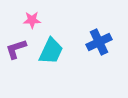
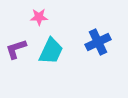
pink star: moved 7 px right, 3 px up
blue cross: moved 1 px left
